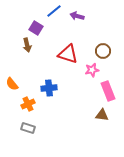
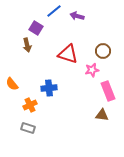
orange cross: moved 2 px right, 1 px down
